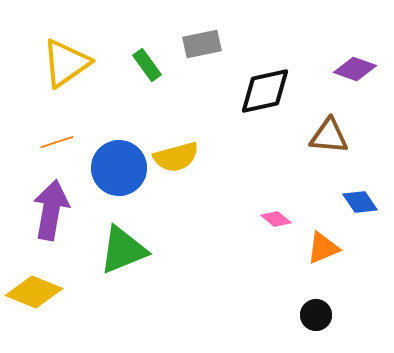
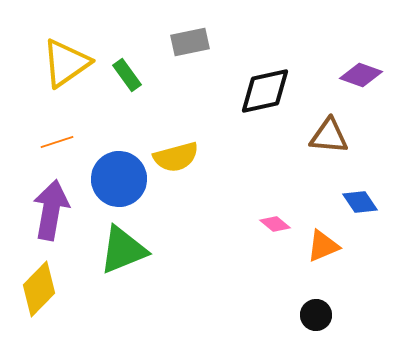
gray rectangle: moved 12 px left, 2 px up
green rectangle: moved 20 px left, 10 px down
purple diamond: moved 6 px right, 6 px down
blue circle: moved 11 px down
pink diamond: moved 1 px left, 5 px down
orange triangle: moved 2 px up
yellow diamond: moved 5 px right, 3 px up; rotated 68 degrees counterclockwise
